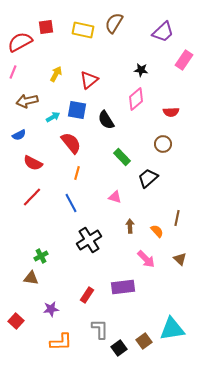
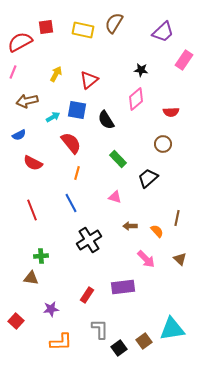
green rectangle at (122, 157): moved 4 px left, 2 px down
red line at (32, 197): moved 13 px down; rotated 65 degrees counterclockwise
brown arrow at (130, 226): rotated 88 degrees counterclockwise
green cross at (41, 256): rotated 24 degrees clockwise
